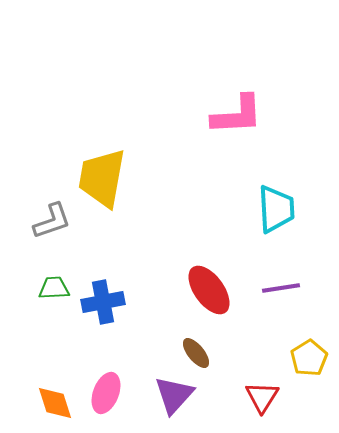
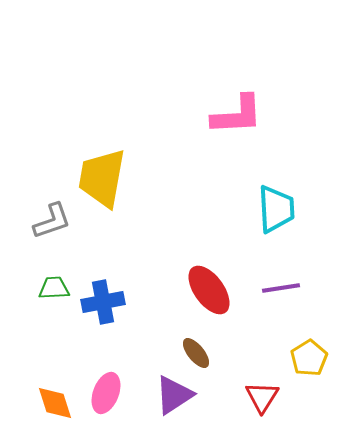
purple triangle: rotated 15 degrees clockwise
